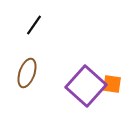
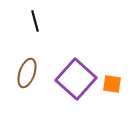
black line: moved 1 px right, 4 px up; rotated 50 degrees counterclockwise
purple square: moved 10 px left, 7 px up
